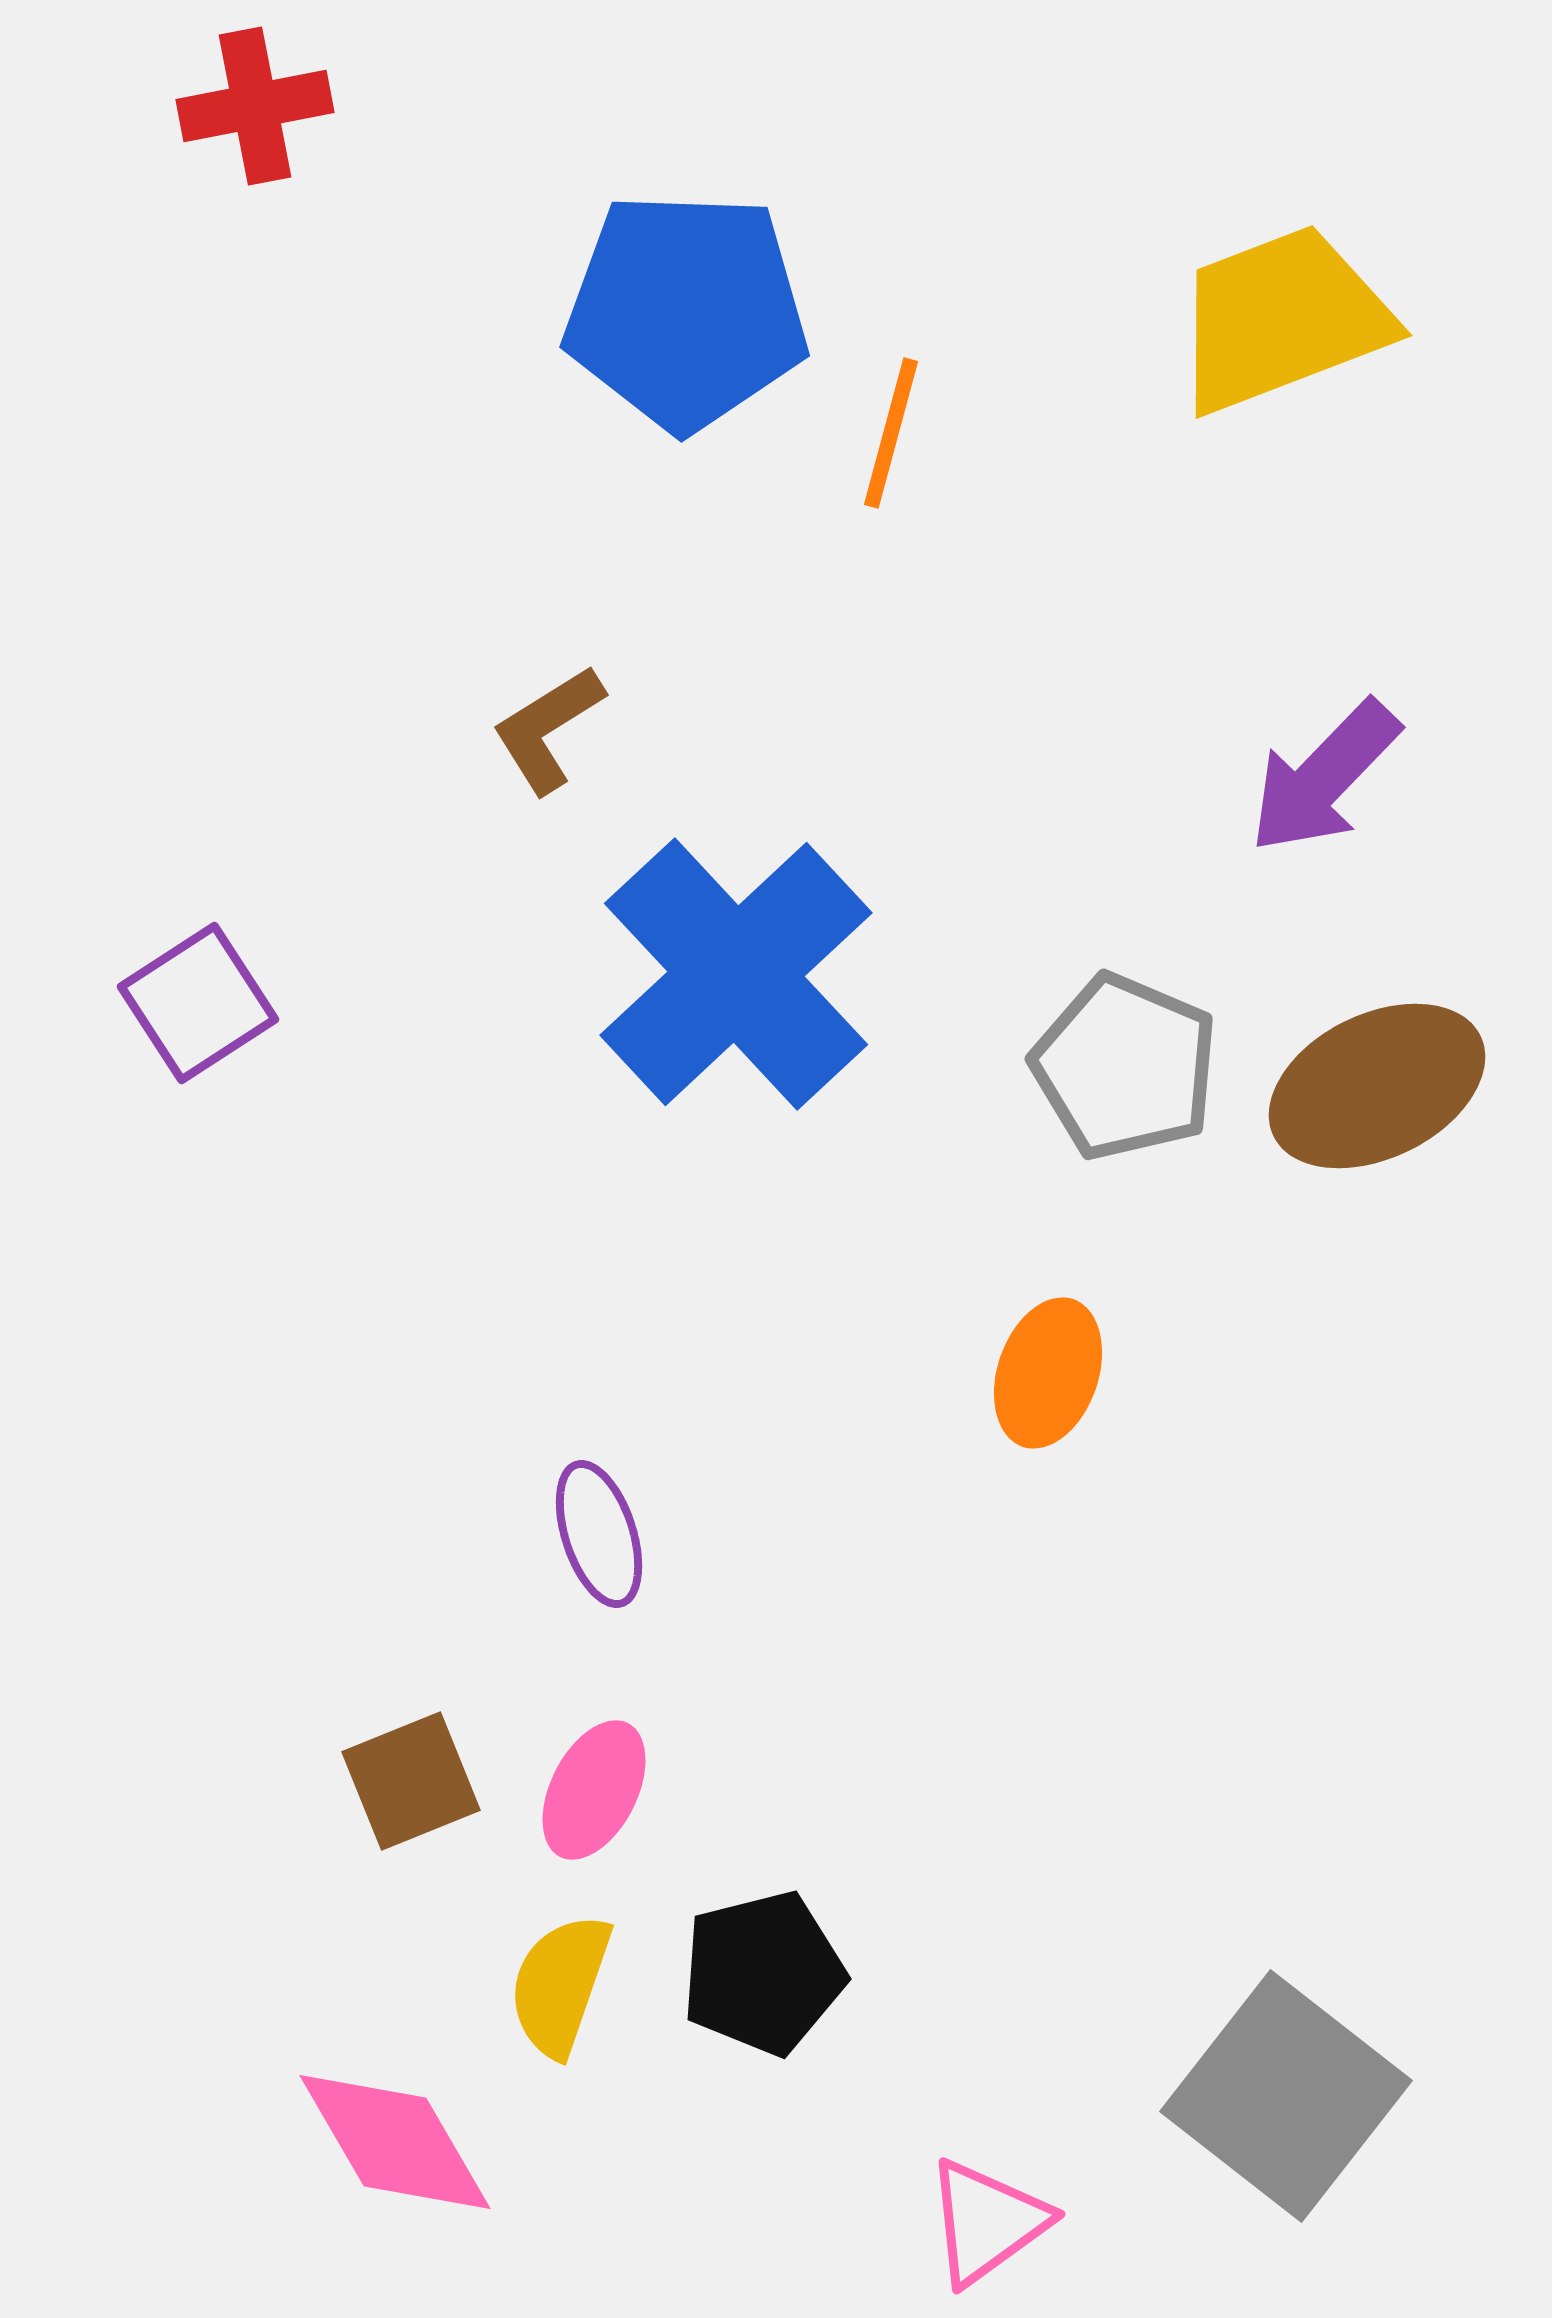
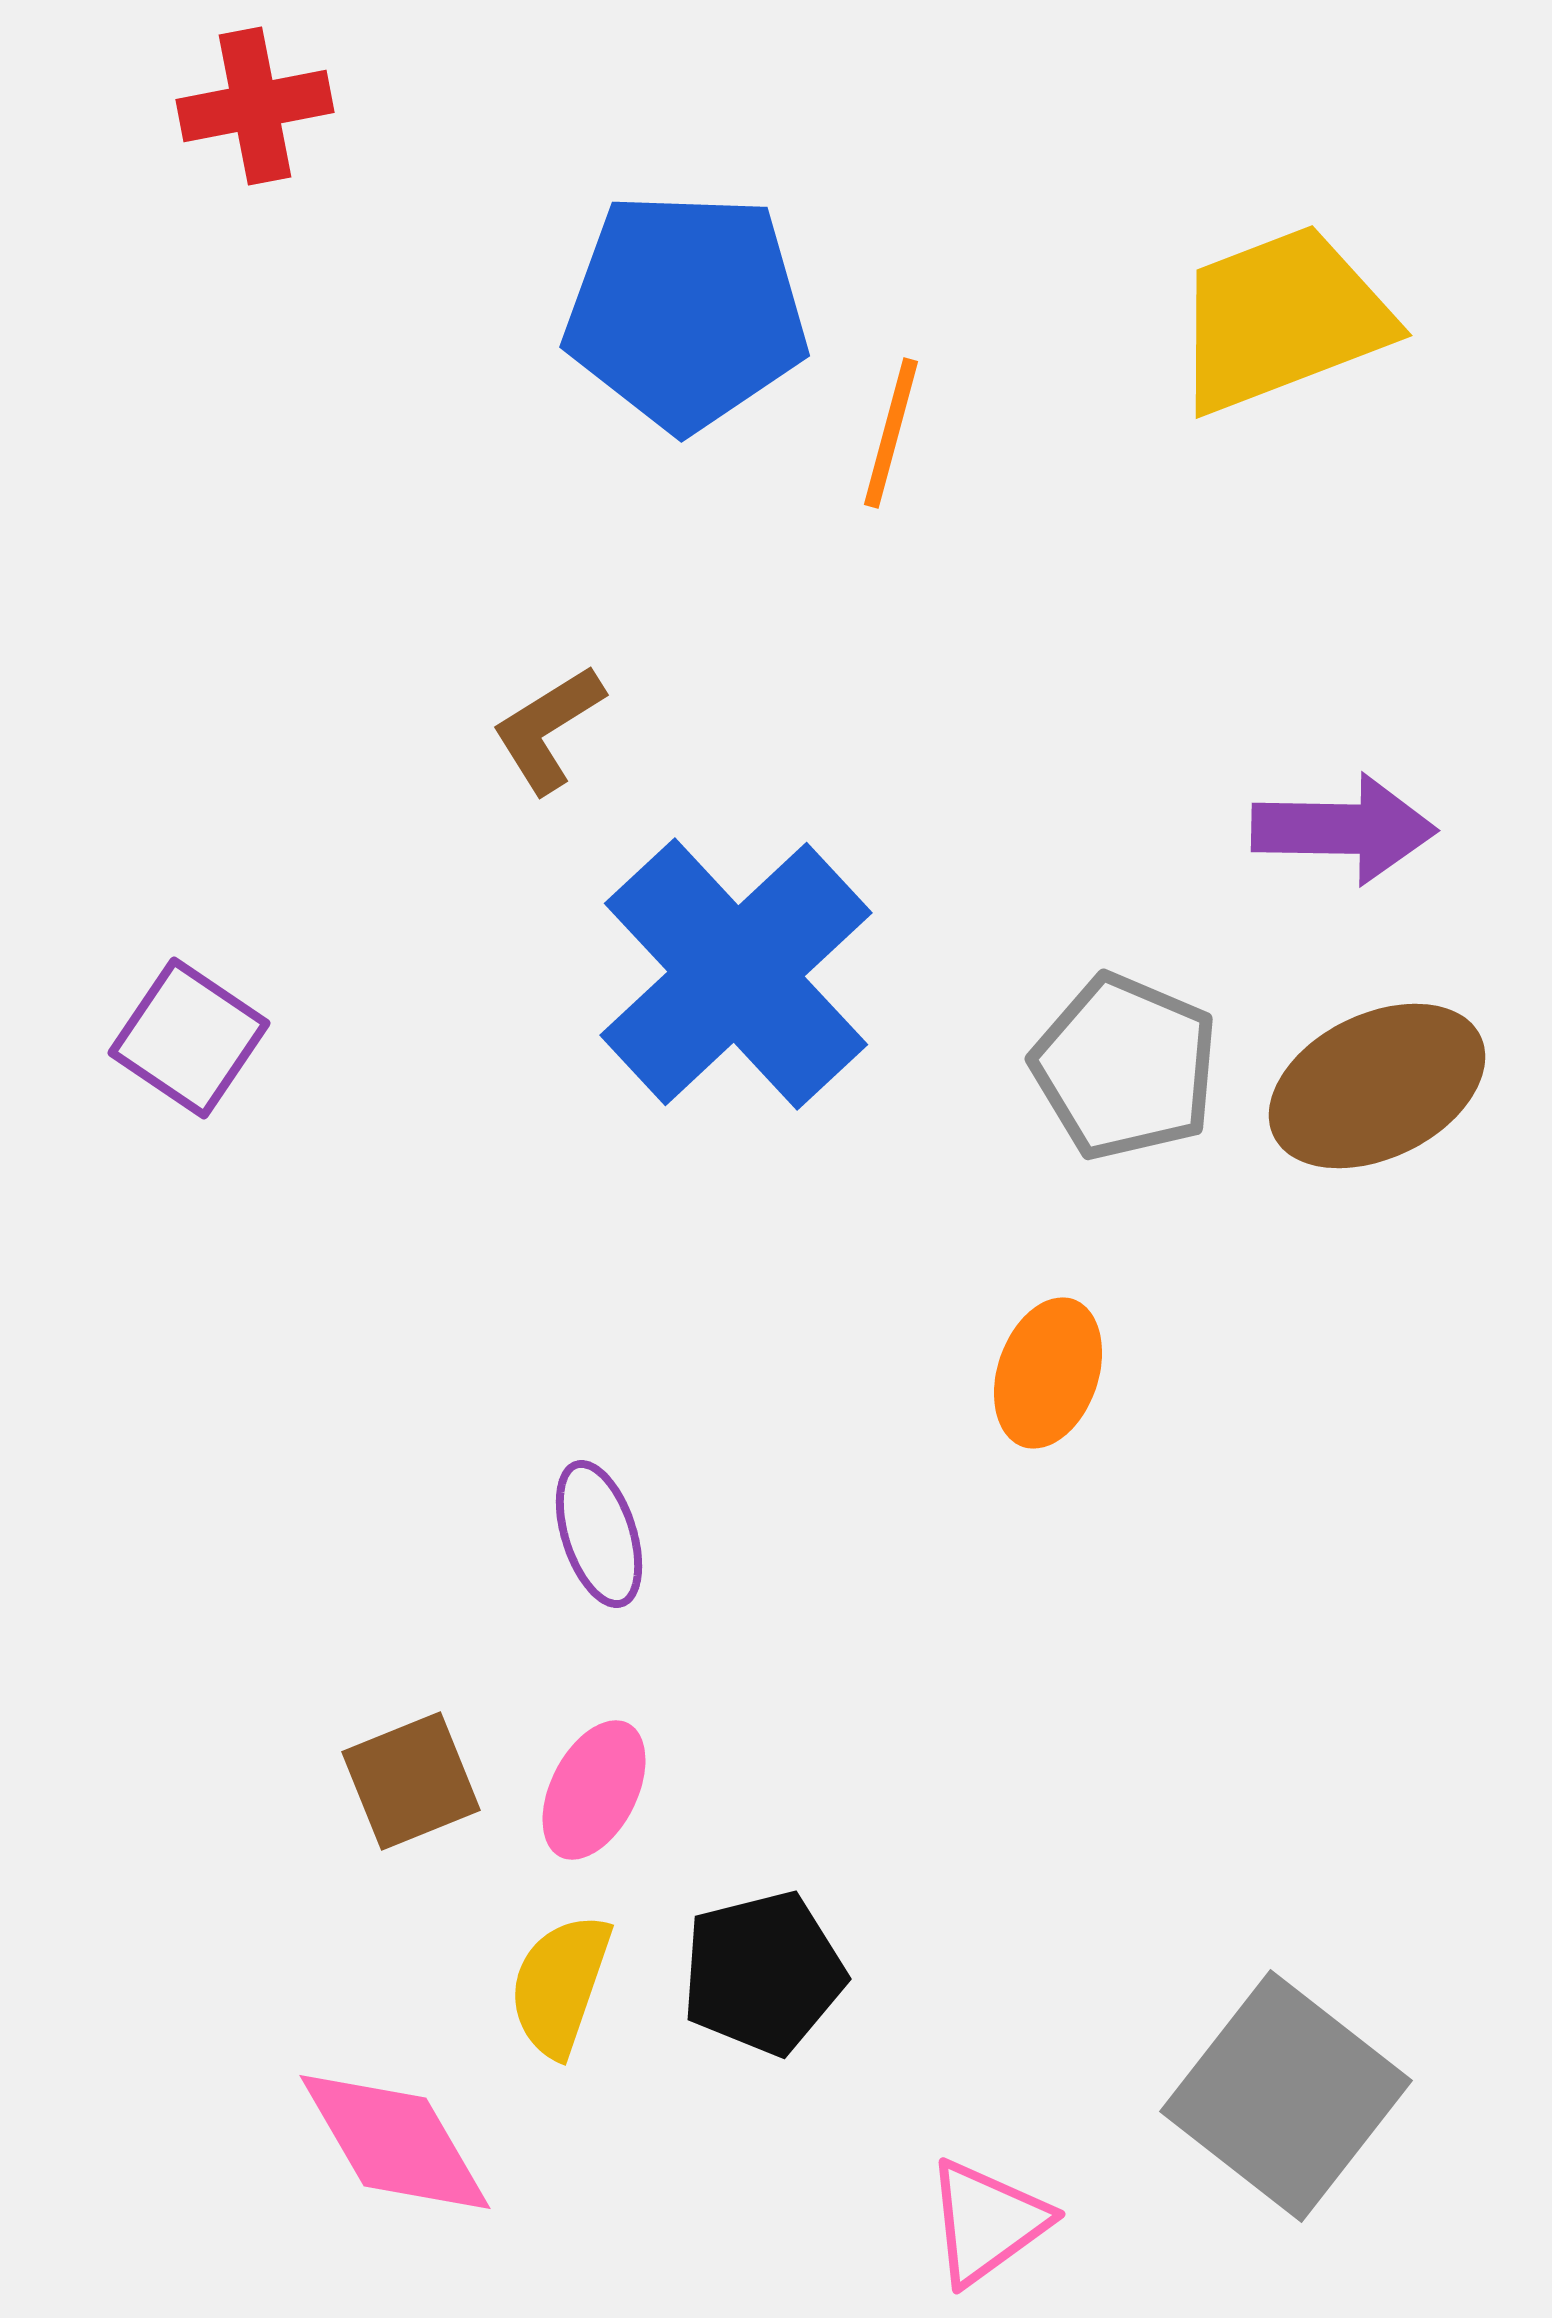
purple arrow: moved 20 px right, 52 px down; rotated 133 degrees counterclockwise
purple square: moved 9 px left, 35 px down; rotated 23 degrees counterclockwise
